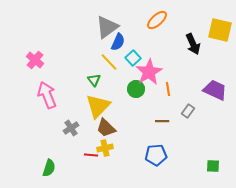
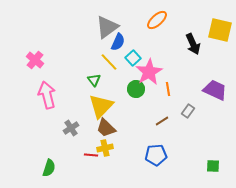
pink arrow: rotated 8 degrees clockwise
yellow triangle: moved 3 px right
brown line: rotated 32 degrees counterclockwise
